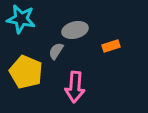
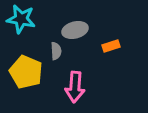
gray semicircle: rotated 144 degrees clockwise
